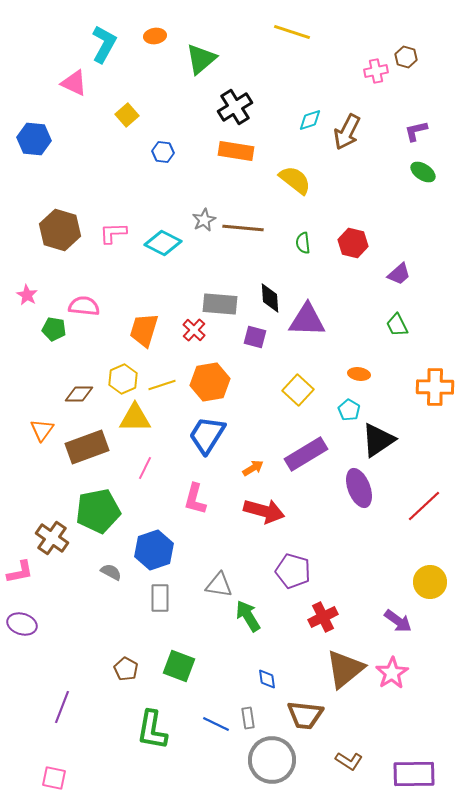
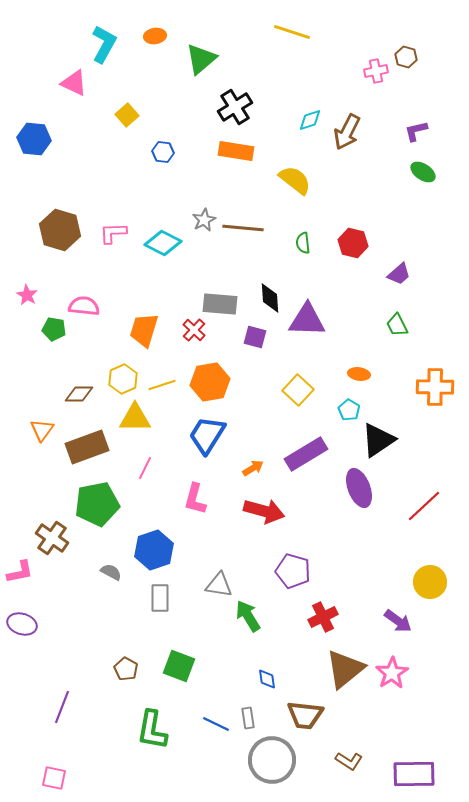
green pentagon at (98, 511): moved 1 px left, 7 px up
